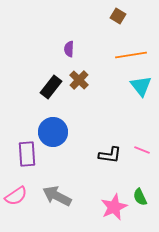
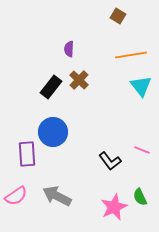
black L-shape: moved 6 px down; rotated 45 degrees clockwise
